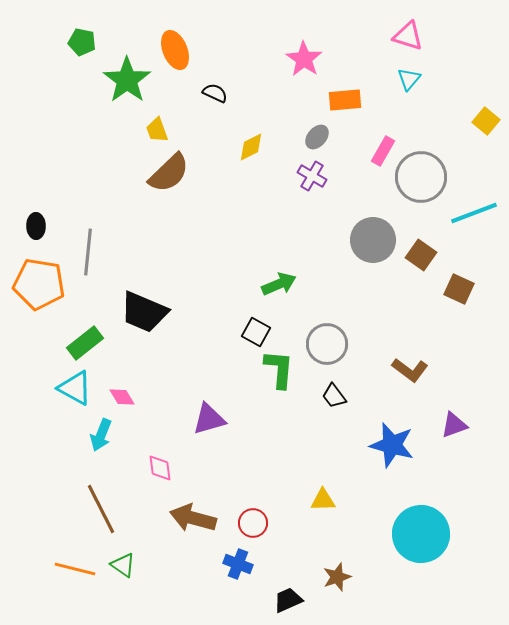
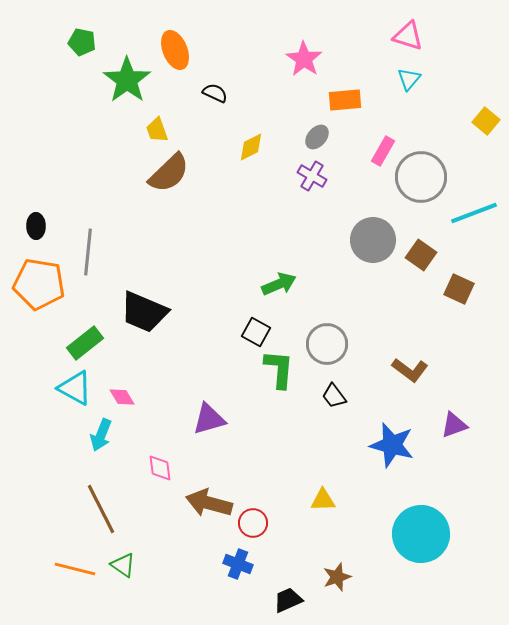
brown arrow at (193, 518): moved 16 px right, 15 px up
